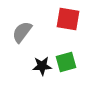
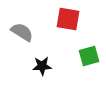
gray semicircle: rotated 85 degrees clockwise
green square: moved 23 px right, 6 px up
